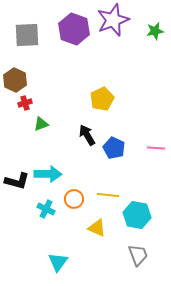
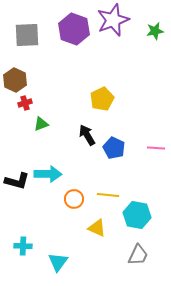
cyan cross: moved 23 px left, 37 px down; rotated 24 degrees counterclockwise
gray trapezoid: rotated 45 degrees clockwise
